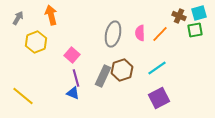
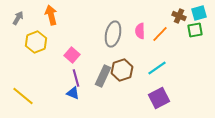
pink semicircle: moved 2 px up
